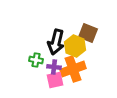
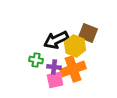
black arrow: moved 2 px up; rotated 50 degrees clockwise
